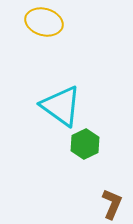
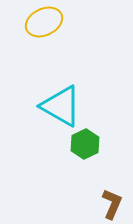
yellow ellipse: rotated 42 degrees counterclockwise
cyan triangle: rotated 6 degrees counterclockwise
